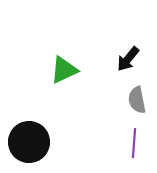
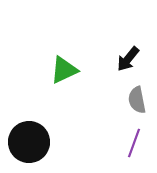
purple line: rotated 16 degrees clockwise
